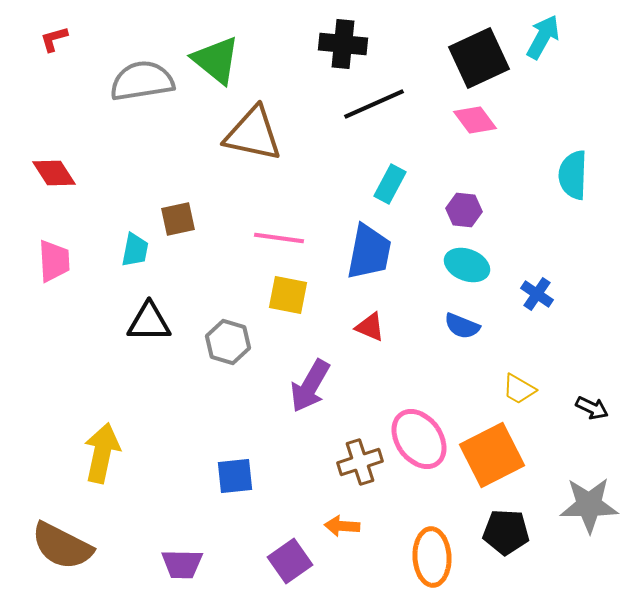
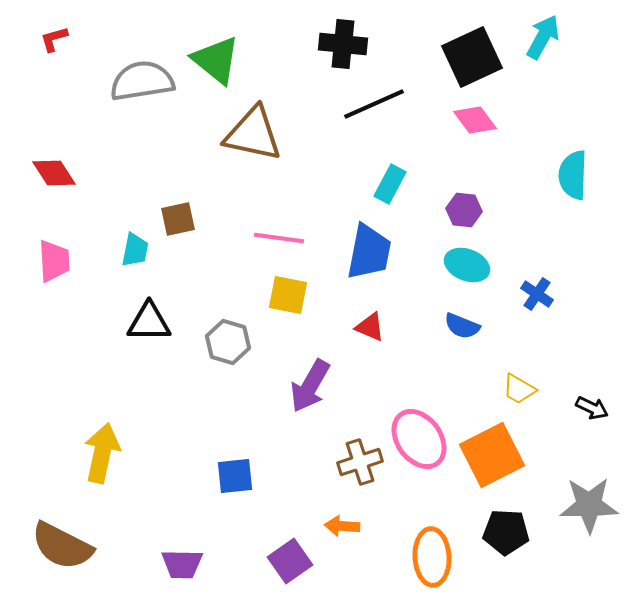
black square: moved 7 px left, 1 px up
